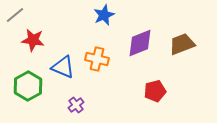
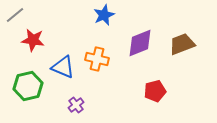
green hexagon: rotated 16 degrees clockwise
